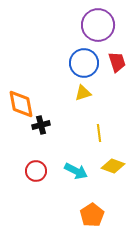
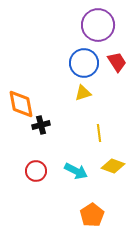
red trapezoid: rotated 15 degrees counterclockwise
